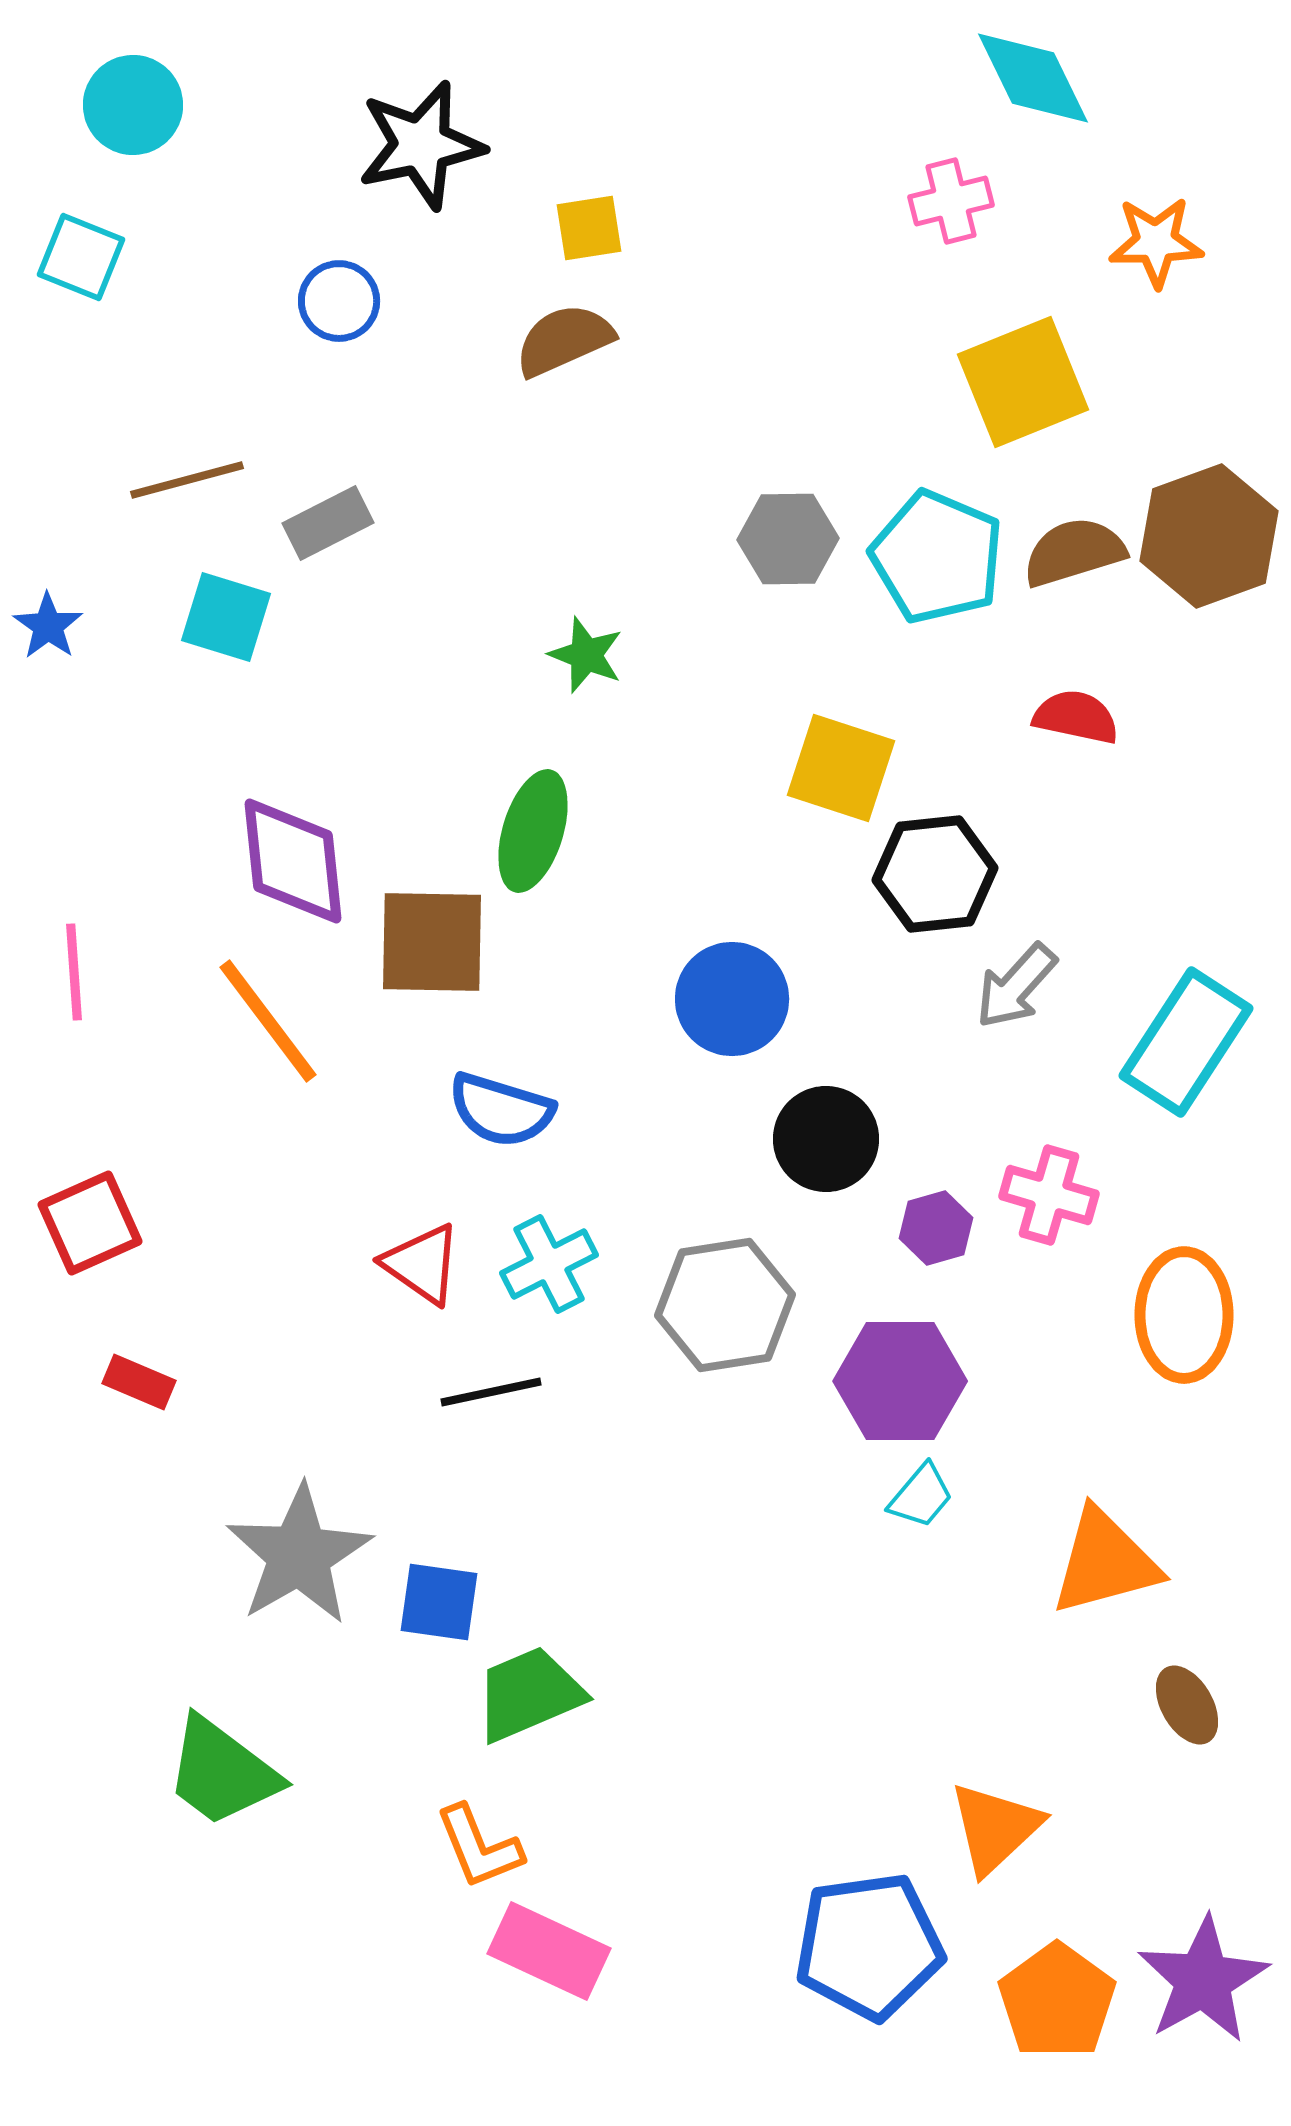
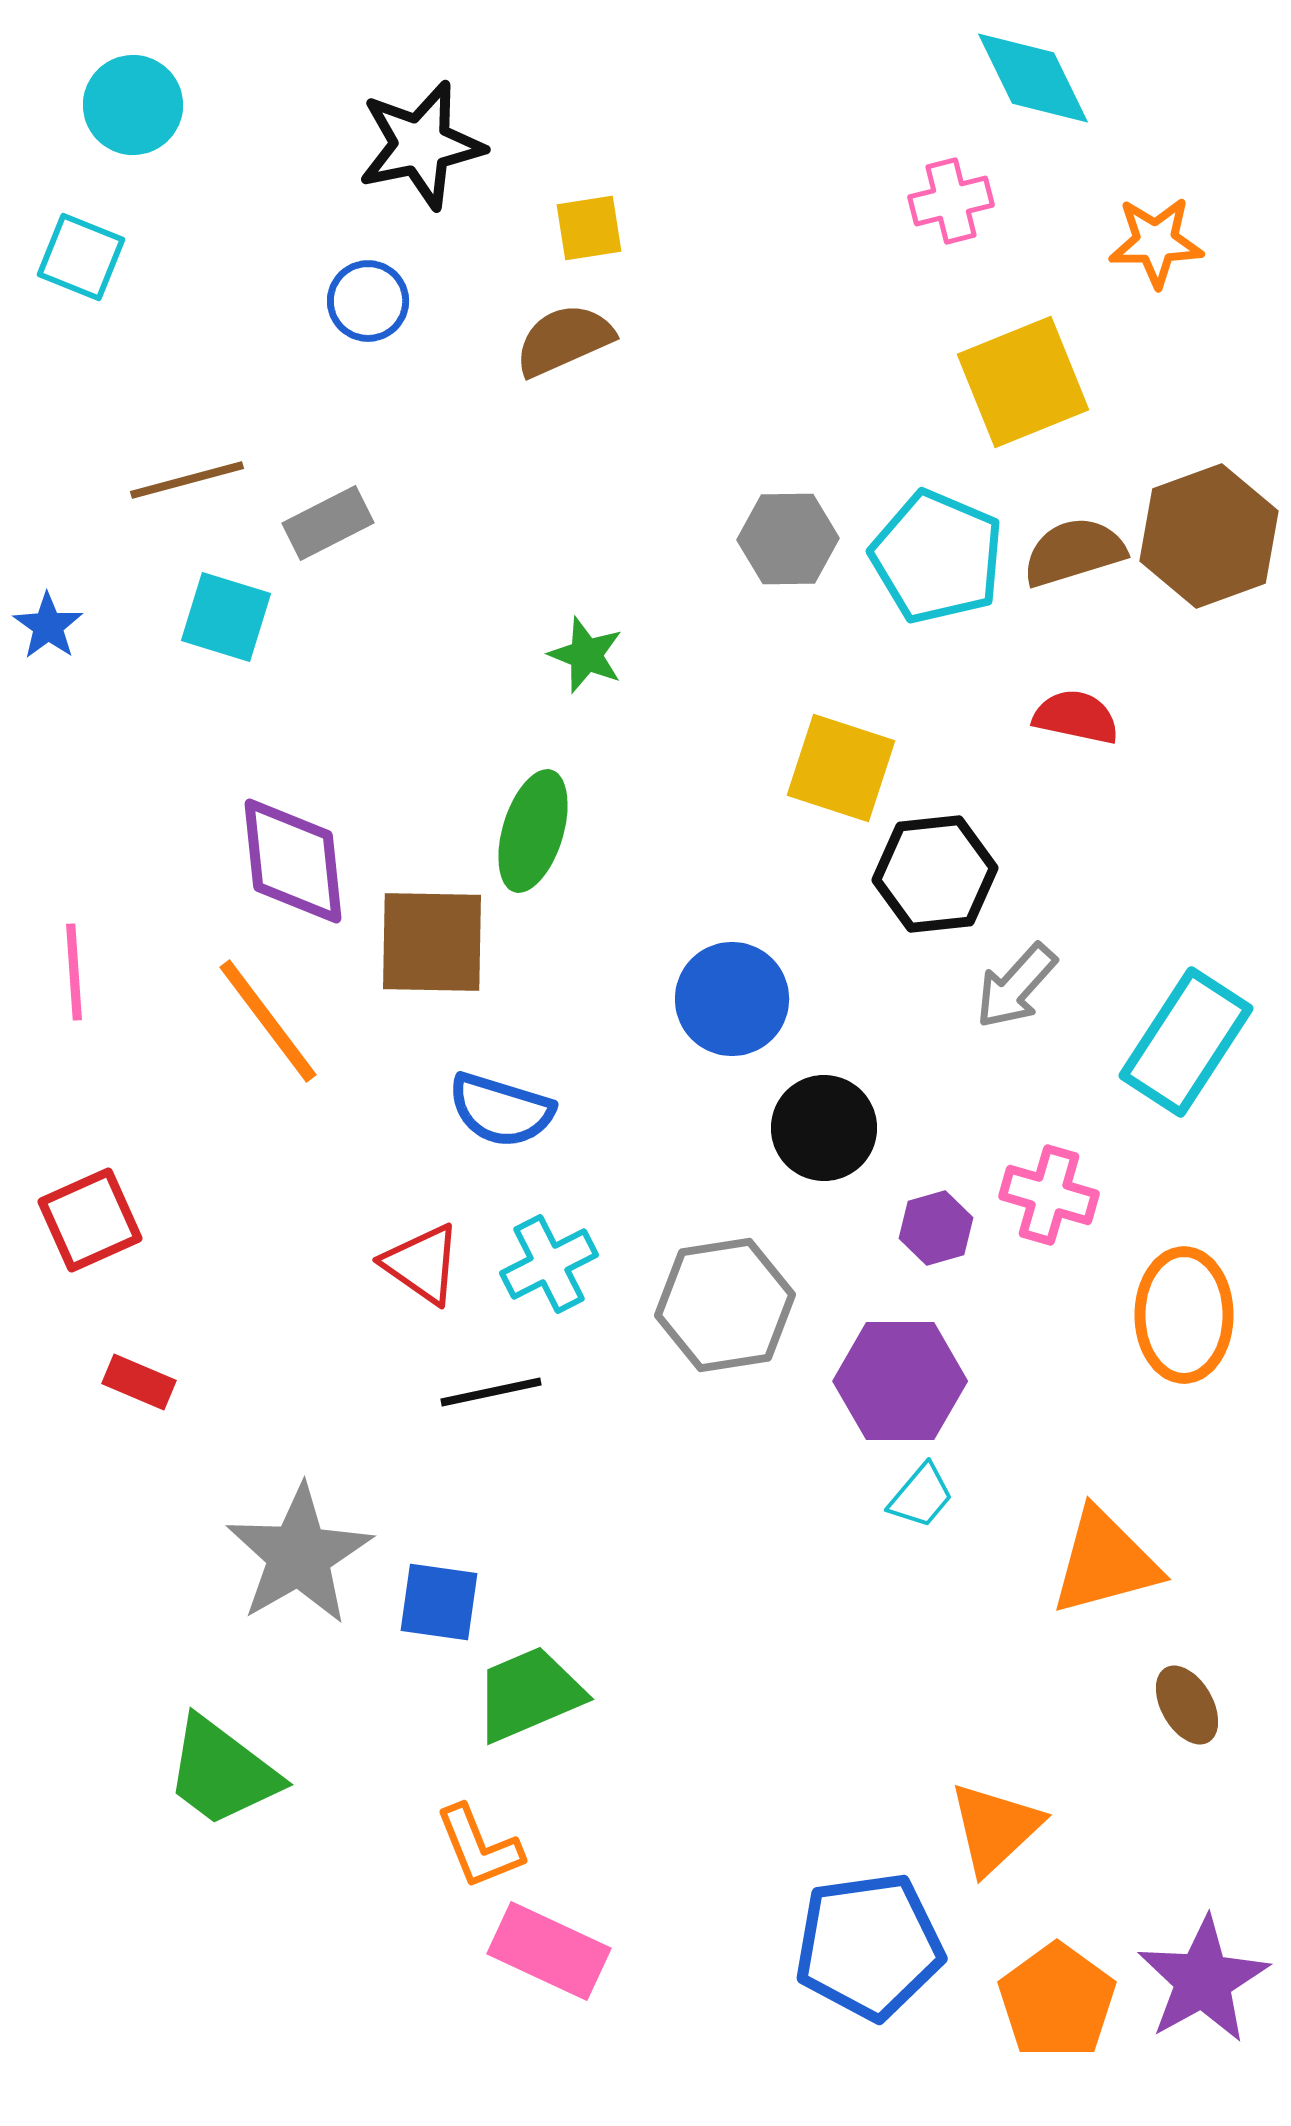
blue circle at (339, 301): moved 29 px right
black circle at (826, 1139): moved 2 px left, 11 px up
red square at (90, 1223): moved 3 px up
